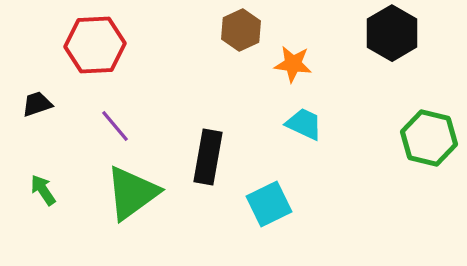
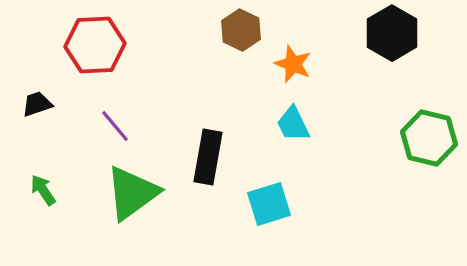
brown hexagon: rotated 9 degrees counterclockwise
orange star: rotated 15 degrees clockwise
cyan trapezoid: moved 11 px left; rotated 141 degrees counterclockwise
cyan square: rotated 9 degrees clockwise
